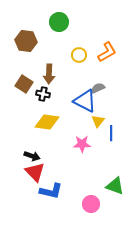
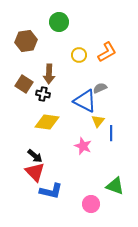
brown hexagon: rotated 15 degrees counterclockwise
gray semicircle: moved 2 px right
pink star: moved 1 px right, 2 px down; rotated 24 degrees clockwise
black arrow: moved 3 px right; rotated 21 degrees clockwise
